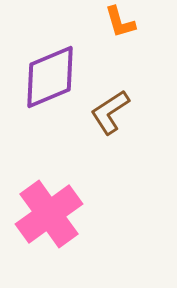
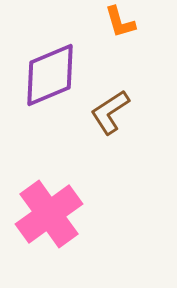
purple diamond: moved 2 px up
